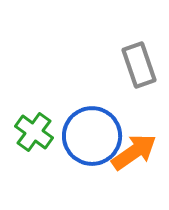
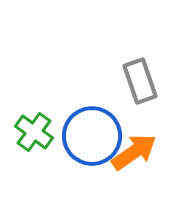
gray rectangle: moved 1 px right, 16 px down
